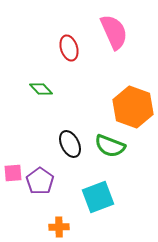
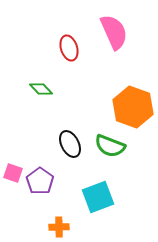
pink square: rotated 24 degrees clockwise
